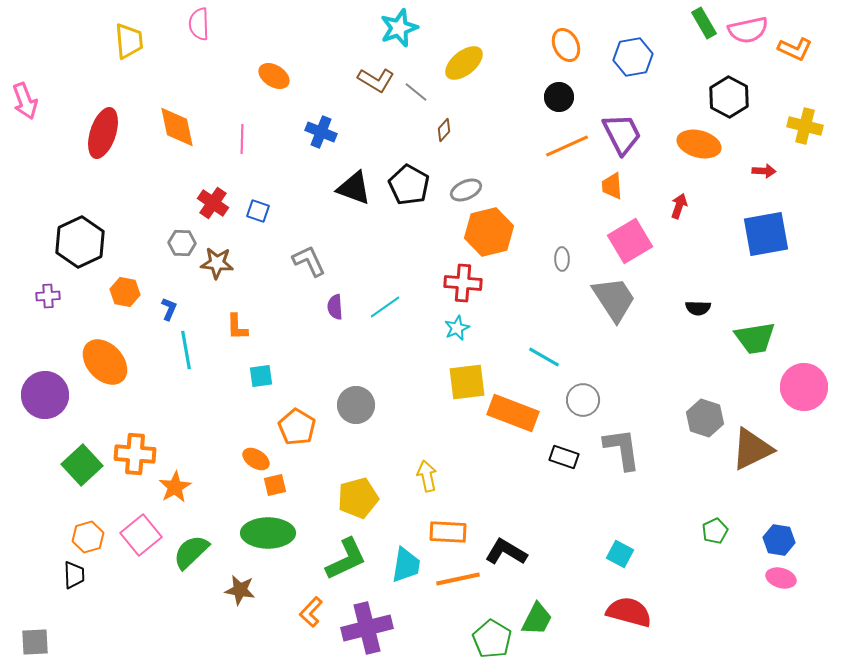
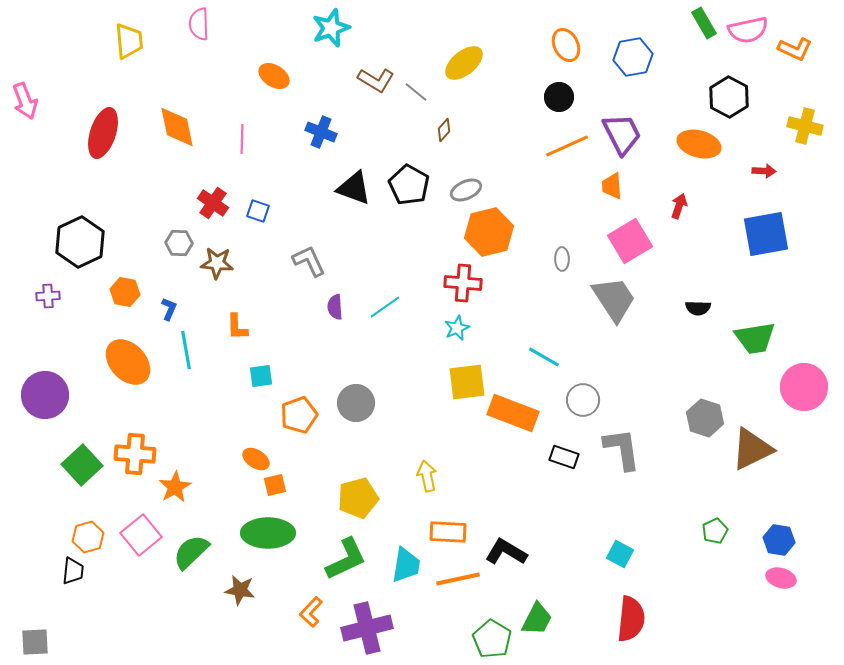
cyan star at (399, 28): moved 68 px left
gray hexagon at (182, 243): moved 3 px left
orange ellipse at (105, 362): moved 23 px right
gray circle at (356, 405): moved 2 px up
orange pentagon at (297, 427): moved 2 px right, 12 px up; rotated 21 degrees clockwise
black trapezoid at (74, 575): moved 1 px left, 4 px up; rotated 8 degrees clockwise
red semicircle at (629, 612): moved 2 px right, 7 px down; rotated 81 degrees clockwise
